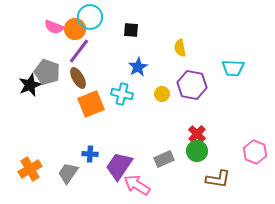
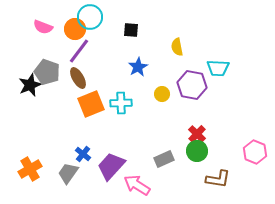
pink semicircle: moved 11 px left
yellow semicircle: moved 3 px left, 1 px up
cyan trapezoid: moved 15 px left
cyan cross: moved 1 px left, 9 px down; rotated 15 degrees counterclockwise
blue cross: moved 7 px left; rotated 35 degrees clockwise
purple trapezoid: moved 8 px left; rotated 8 degrees clockwise
